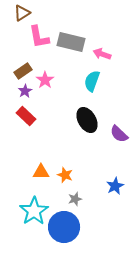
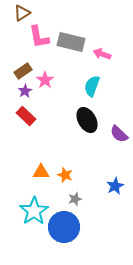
cyan semicircle: moved 5 px down
